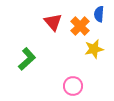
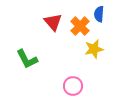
green L-shape: rotated 105 degrees clockwise
